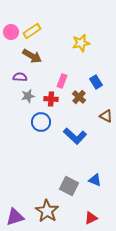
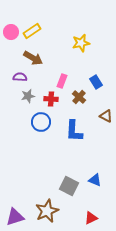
brown arrow: moved 1 px right, 2 px down
blue L-shape: moved 1 px left, 5 px up; rotated 50 degrees clockwise
brown star: rotated 15 degrees clockwise
